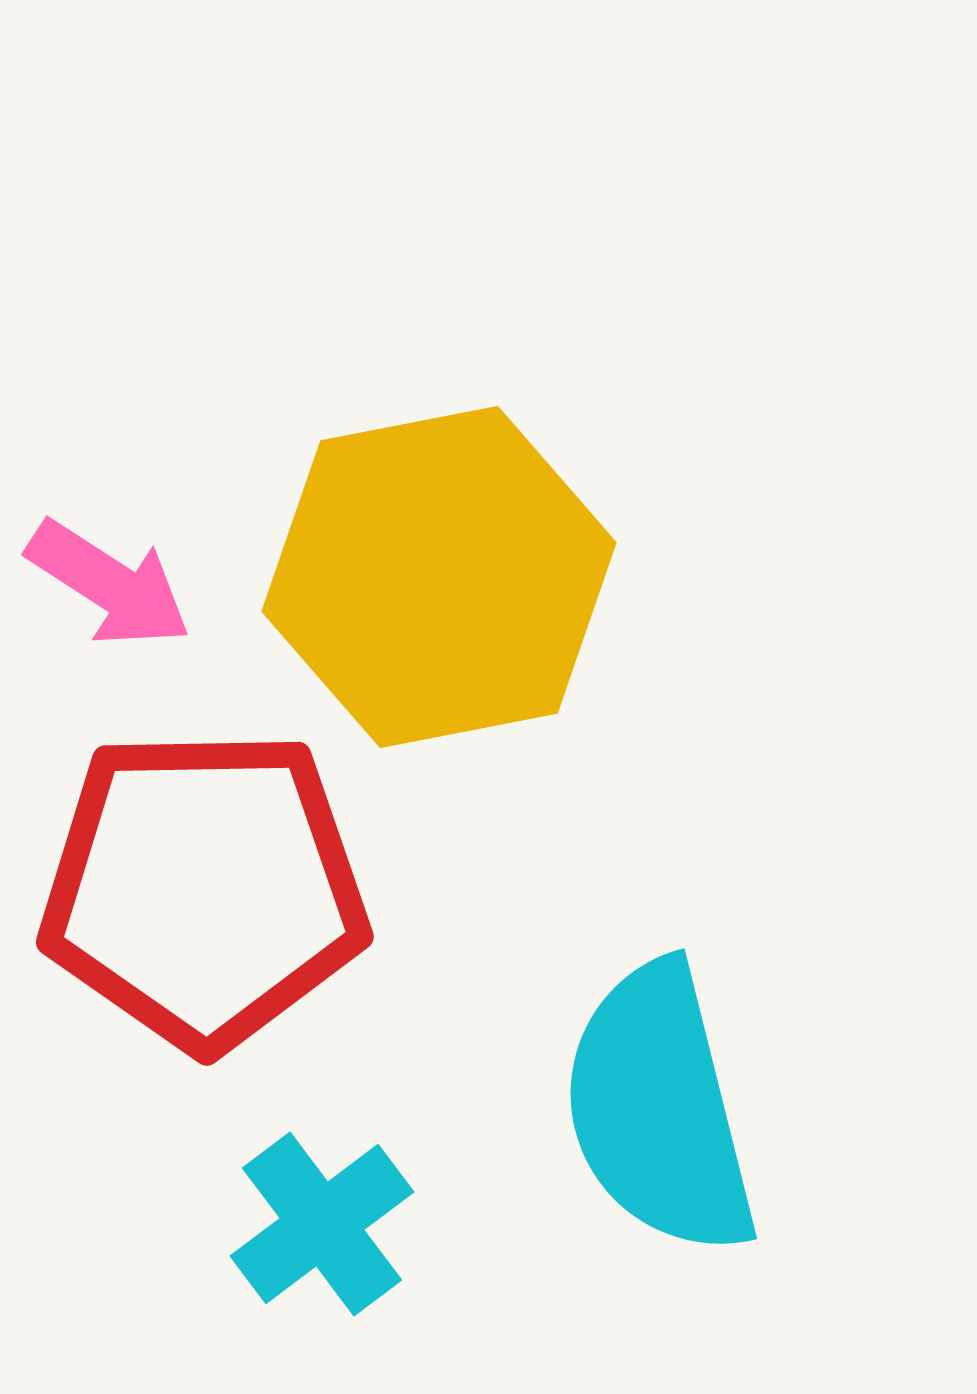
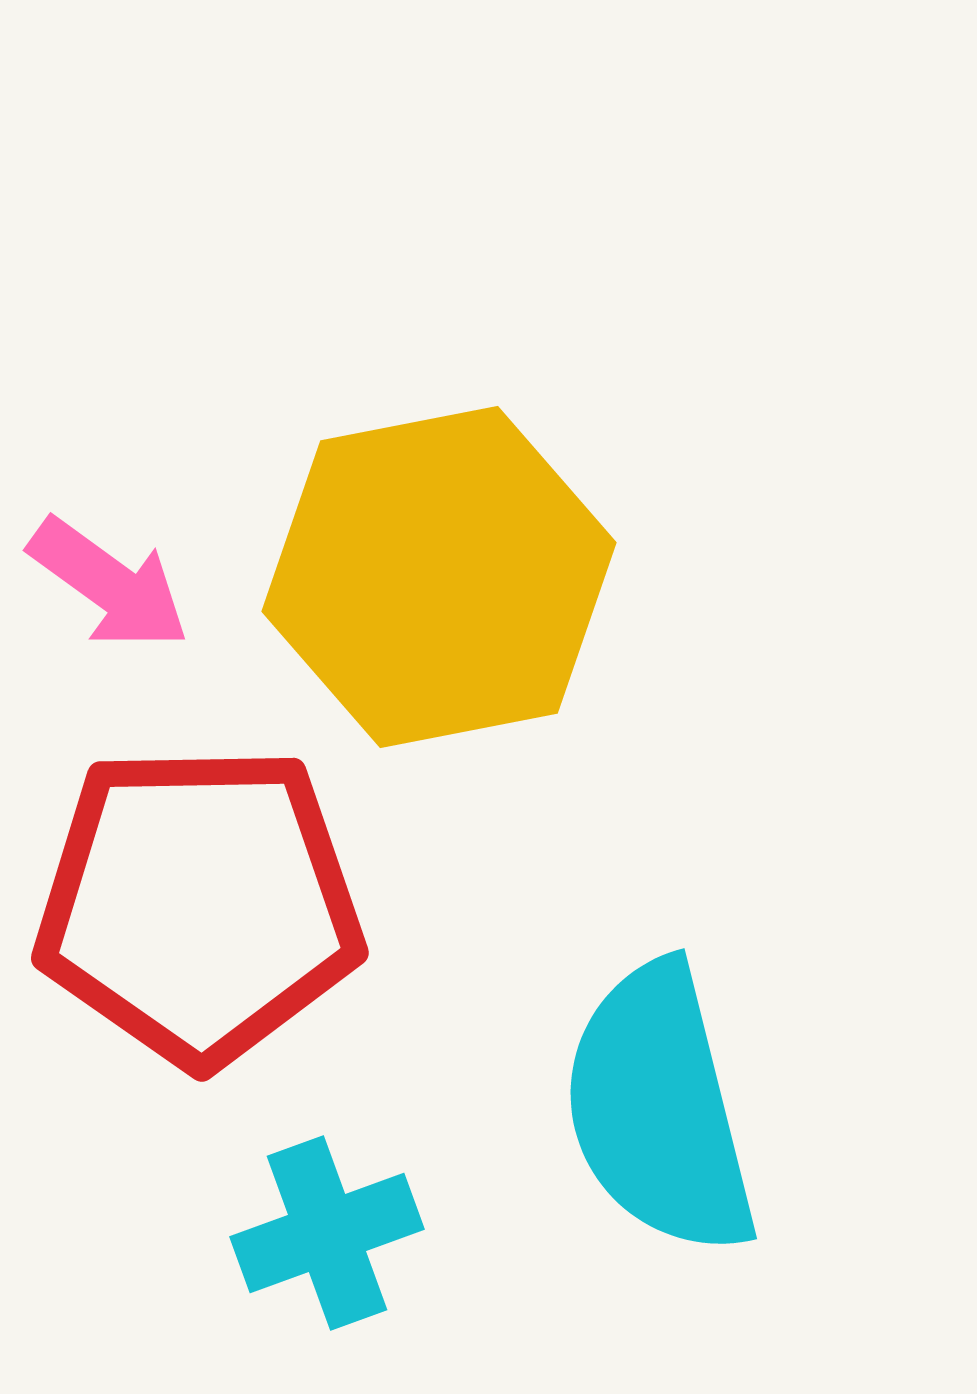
pink arrow: rotated 3 degrees clockwise
red pentagon: moved 5 px left, 16 px down
cyan cross: moved 5 px right, 9 px down; rotated 17 degrees clockwise
